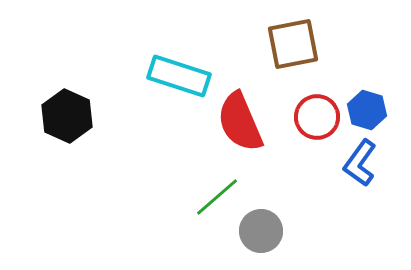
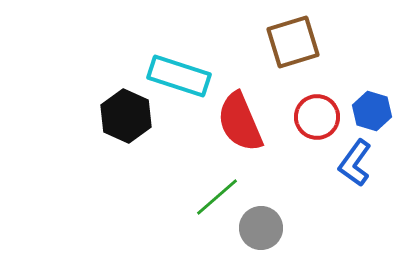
brown square: moved 2 px up; rotated 6 degrees counterclockwise
blue hexagon: moved 5 px right, 1 px down
black hexagon: moved 59 px right
blue L-shape: moved 5 px left
gray circle: moved 3 px up
